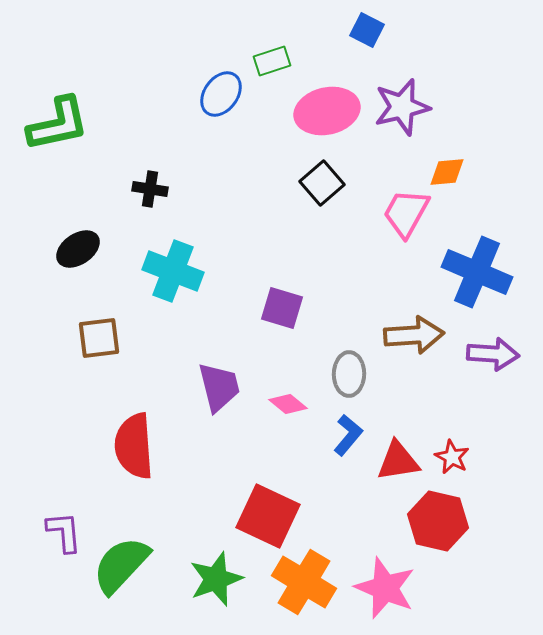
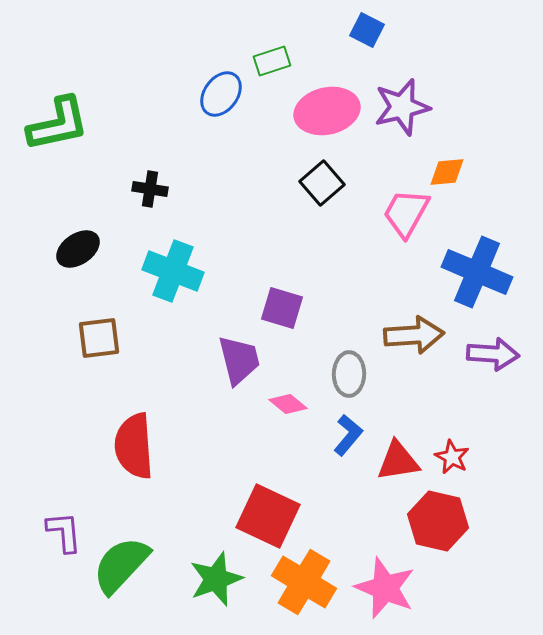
purple trapezoid: moved 20 px right, 27 px up
